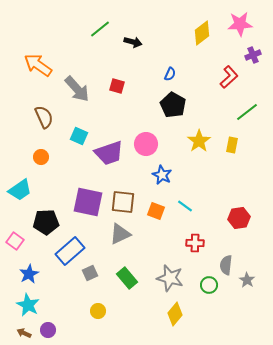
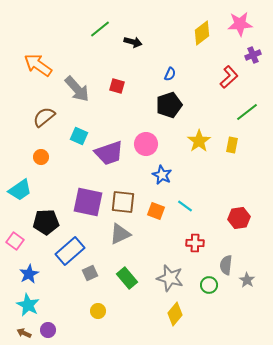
black pentagon at (173, 105): moved 4 px left; rotated 25 degrees clockwise
brown semicircle at (44, 117): rotated 105 degrees counterclockwise
